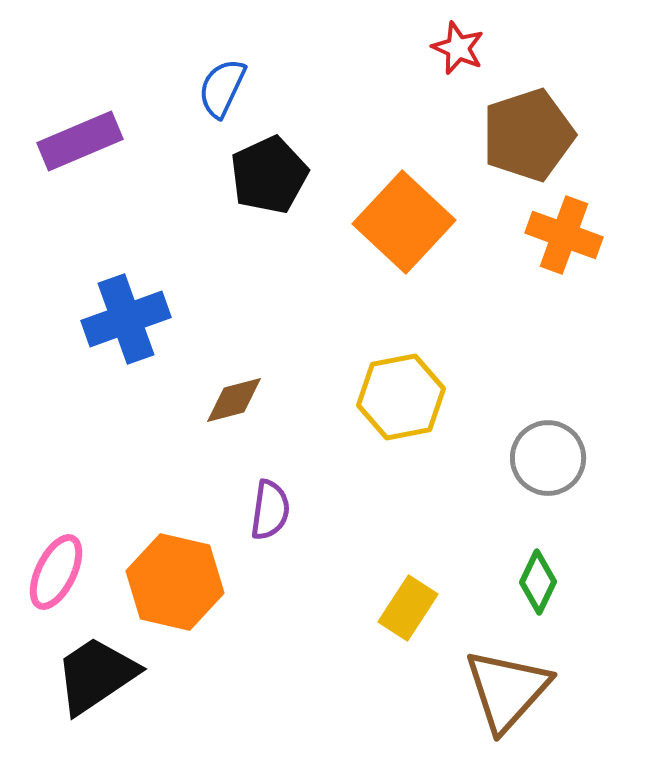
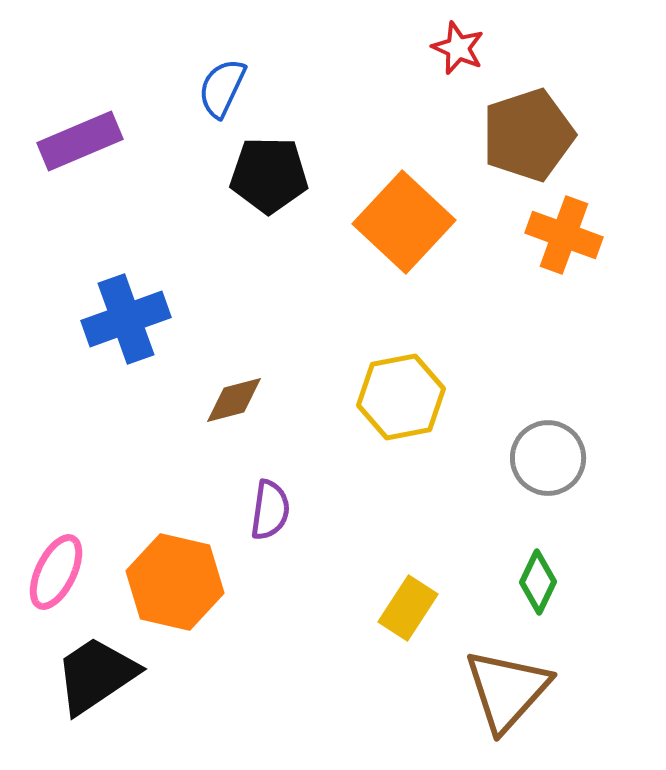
black pentagon: rotated 26 degrees clockwise
